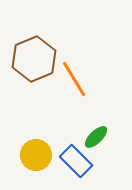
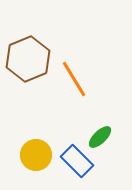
brown hexagon: moved 6 px left
green ellipse: moved 4 px right
blue rectangle: moved 1 px right
